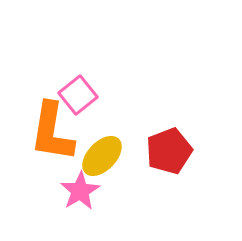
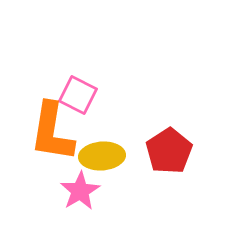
pink square: rotated 24 degrees counterclockwise
red pentagon: rotated 12 degrees counterclockwise
yellow ellipse: rotated 42 degrees clockwise
